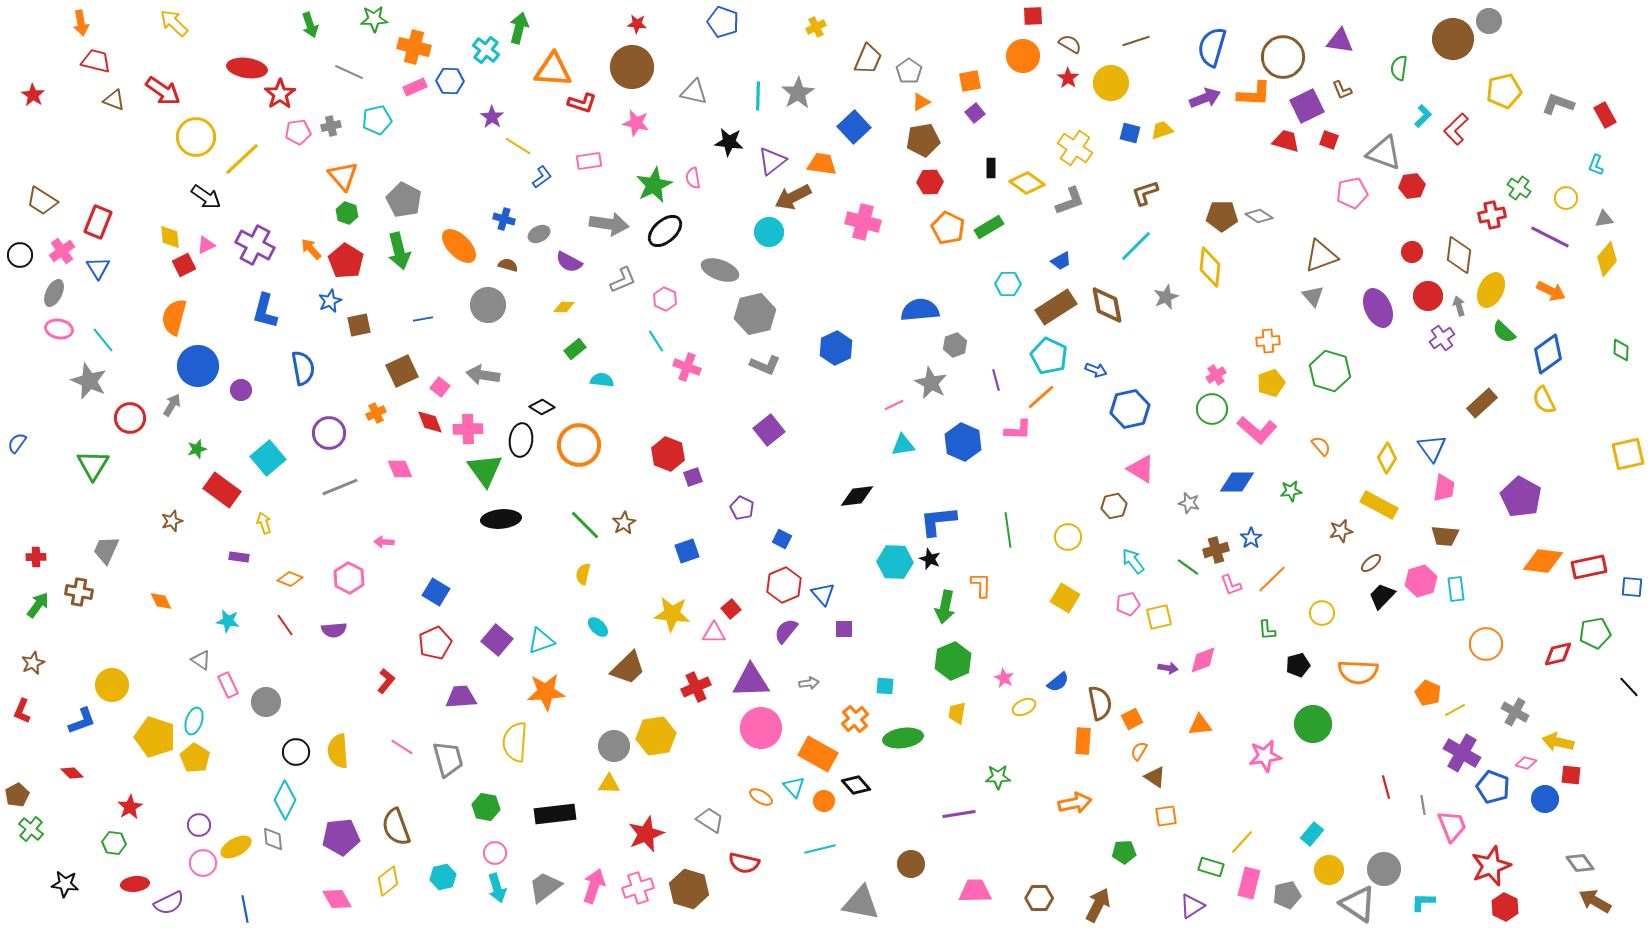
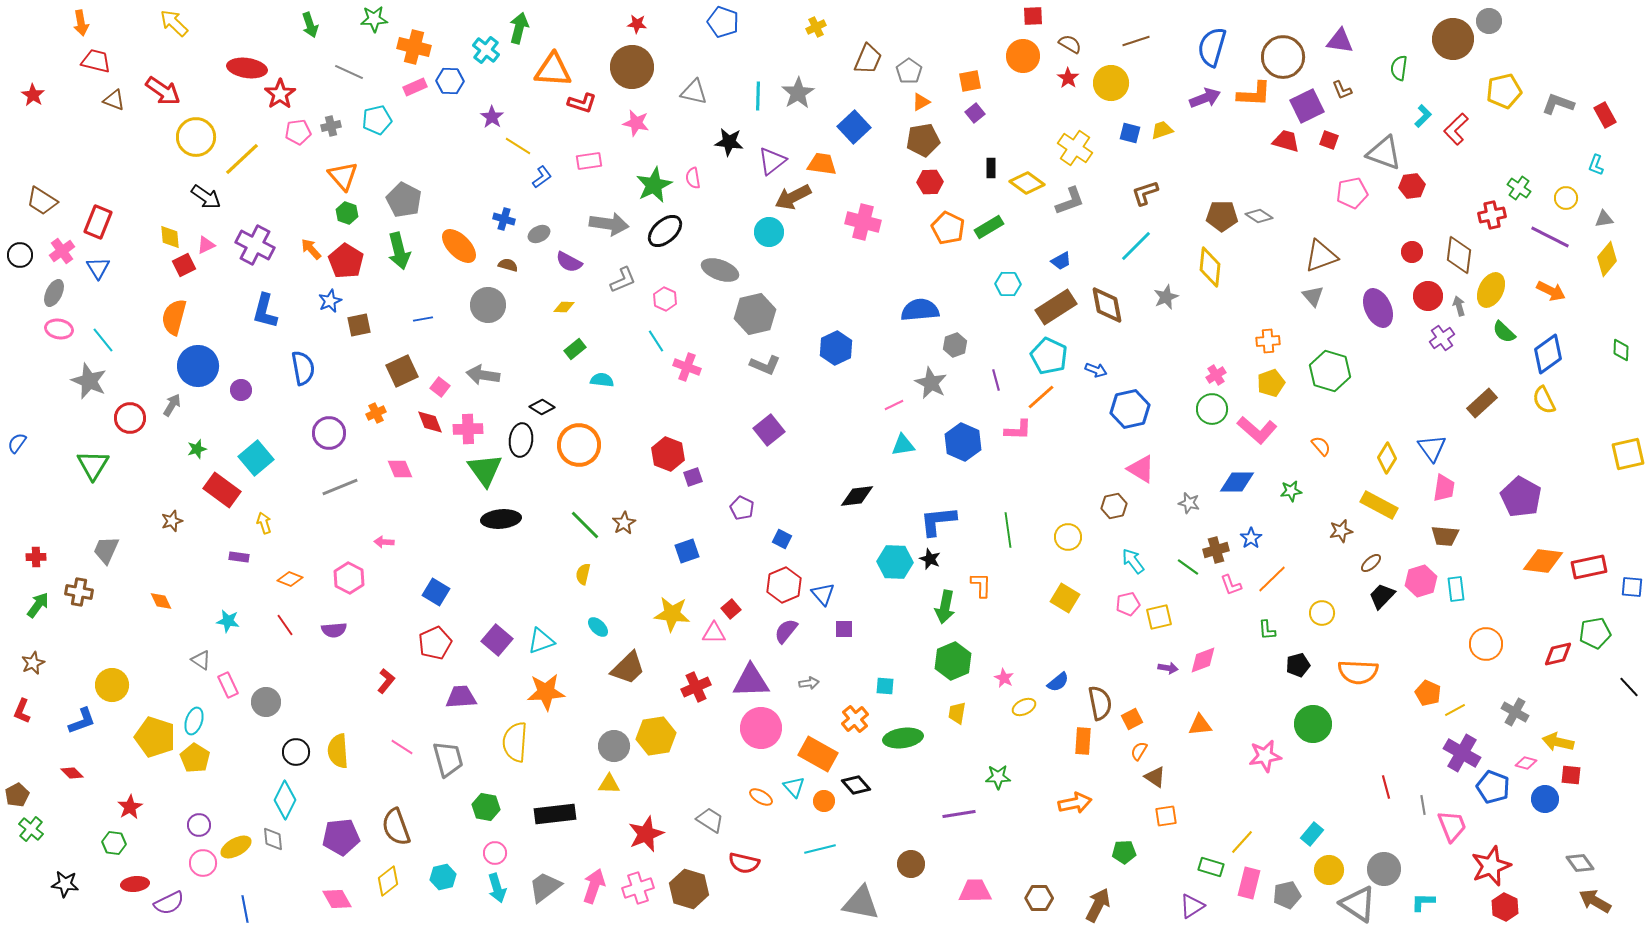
cyan square at (268, 458): moved 12 px left
